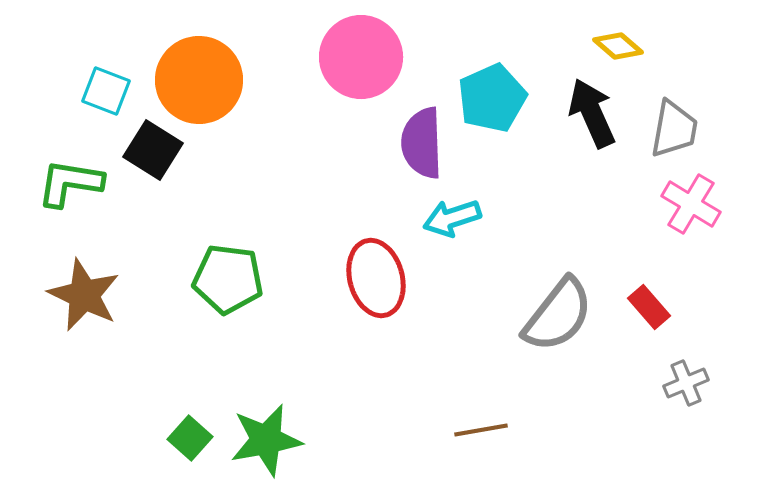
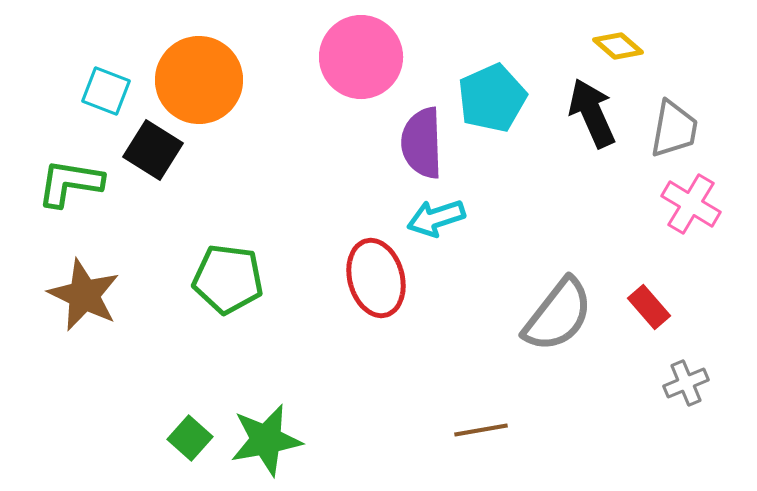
cyan arrow: moved 16 px left
